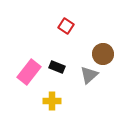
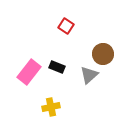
yellow cross: moved 1 px left, 6 px down; rotated 12 degrees counterclockwise
